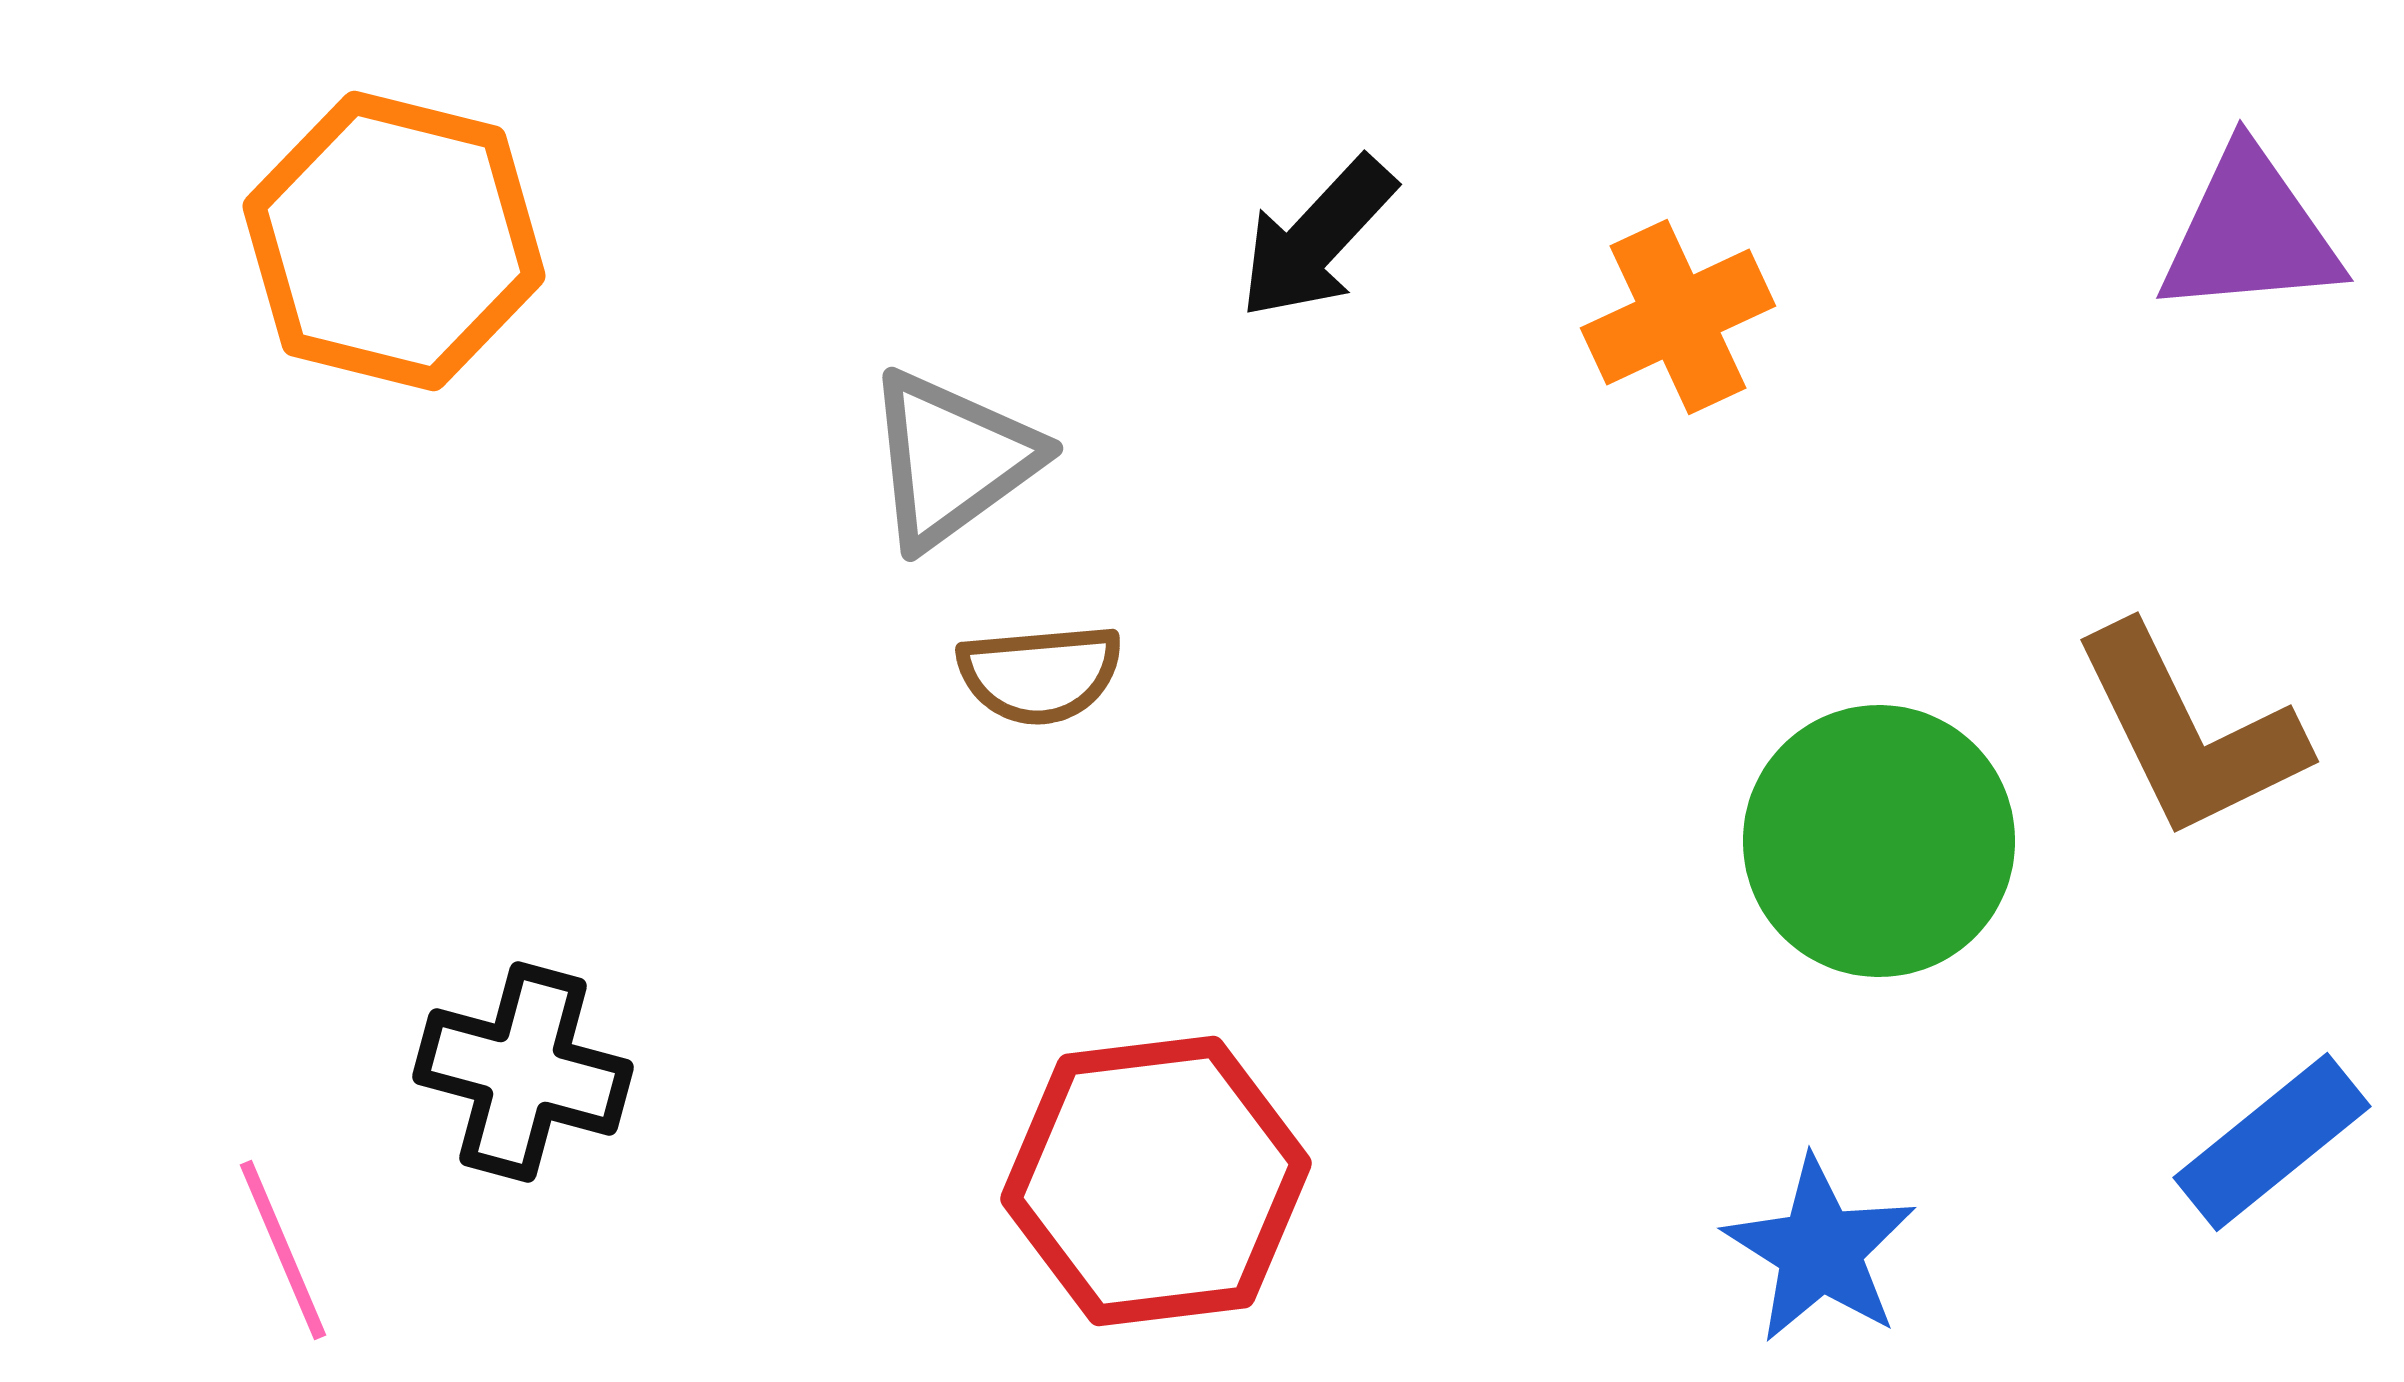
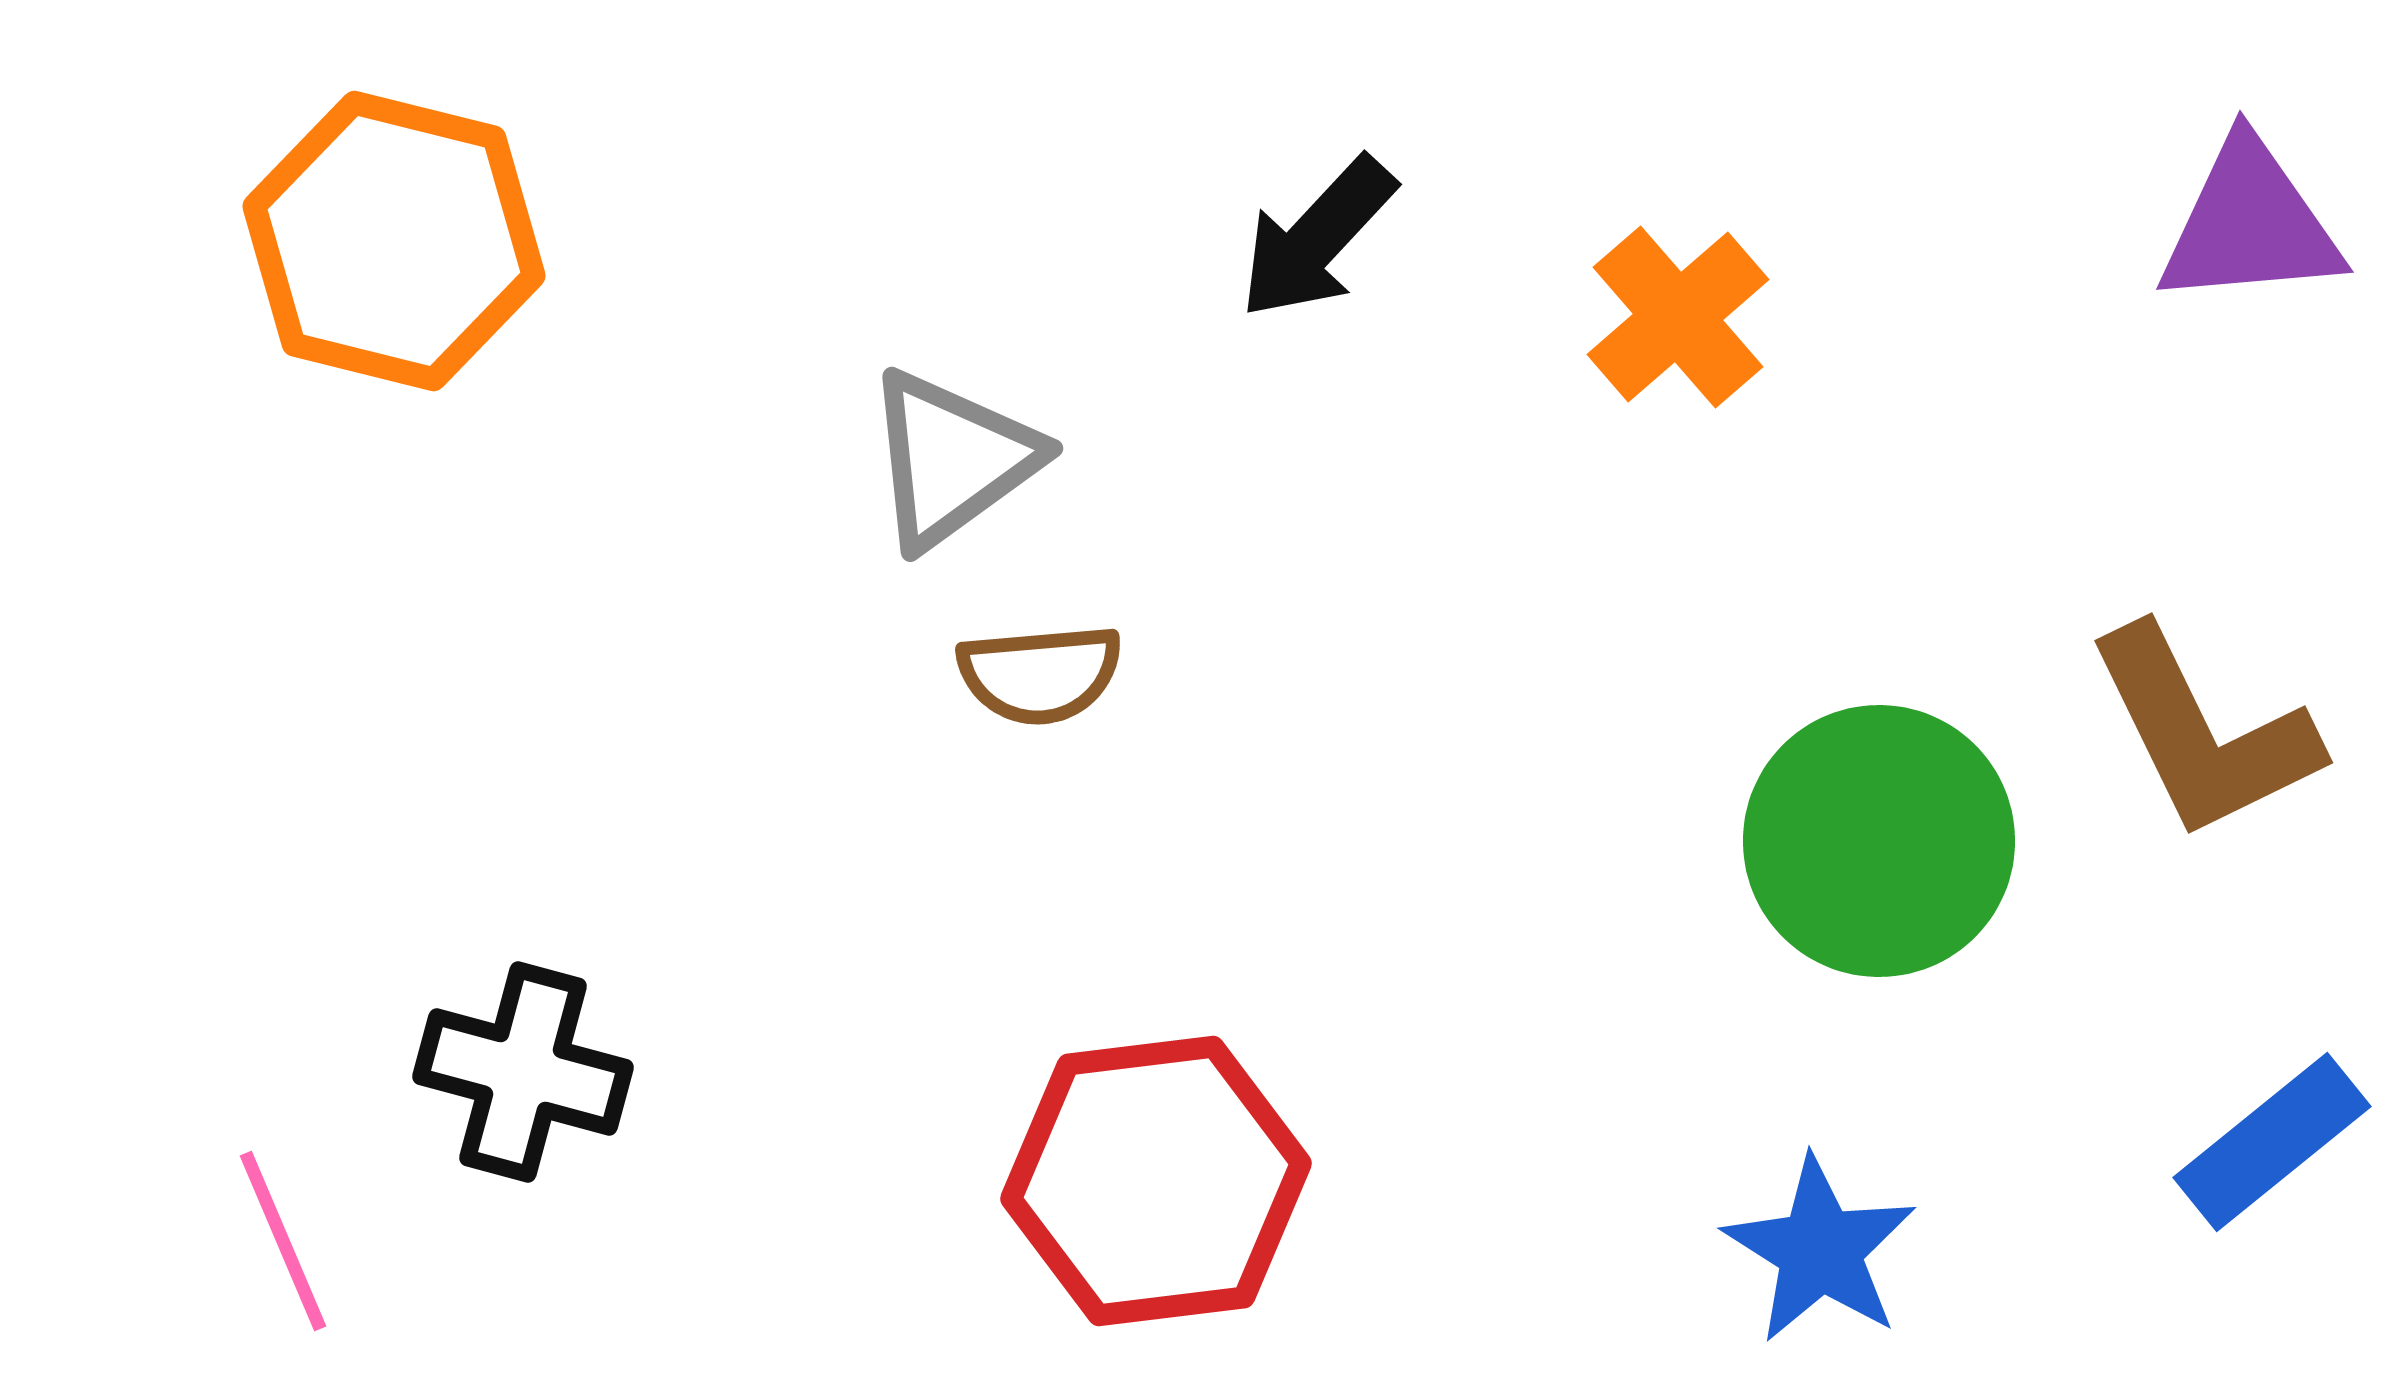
purple triangle: moved 9 px up
orange cross: rotated 16 degrees counterclockwise
brown L-shape: moved 14 px right, 1 px down
pink line: moved 9 px up
